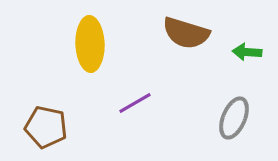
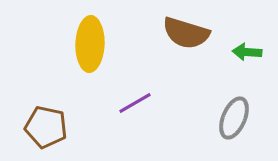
yellow ellipse: rotated 4 degrees clockwise
